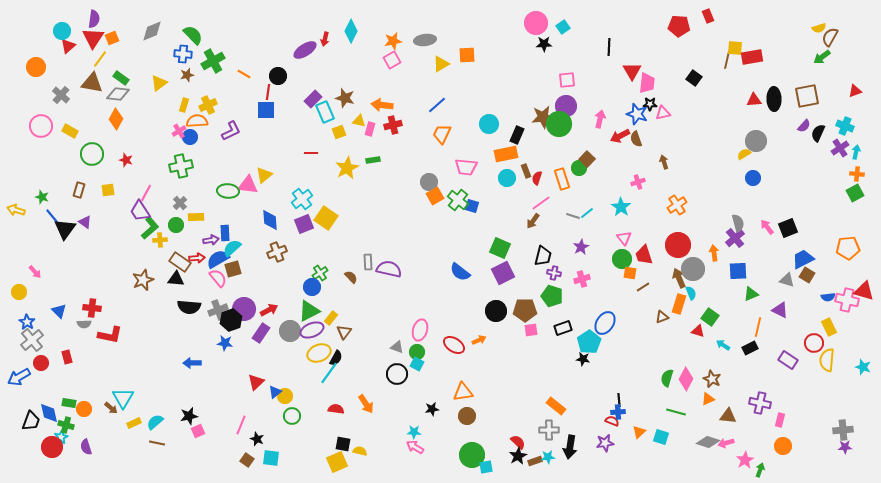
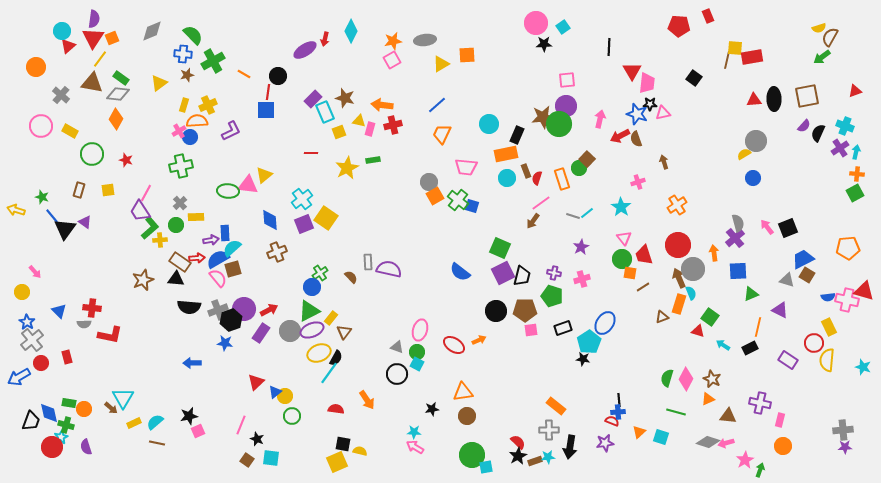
black trapezoid at (543, 256): moved 21 px left, 20 px down
yellow circle at (19, 292): moved 3 px right
orange arrow at (366, 404): moved 1 px right, 4 px up
